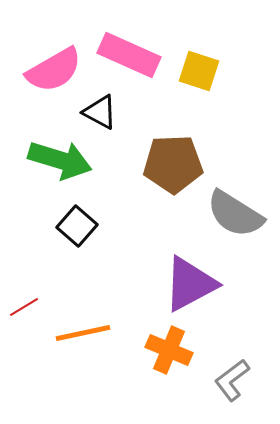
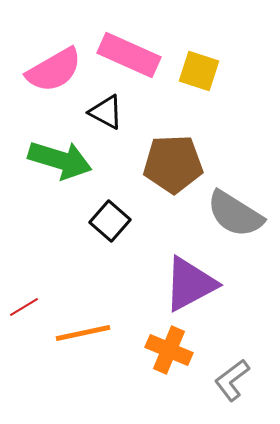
black triangle: moved 6 px right
black square: moved 33 px right, 5 px up
